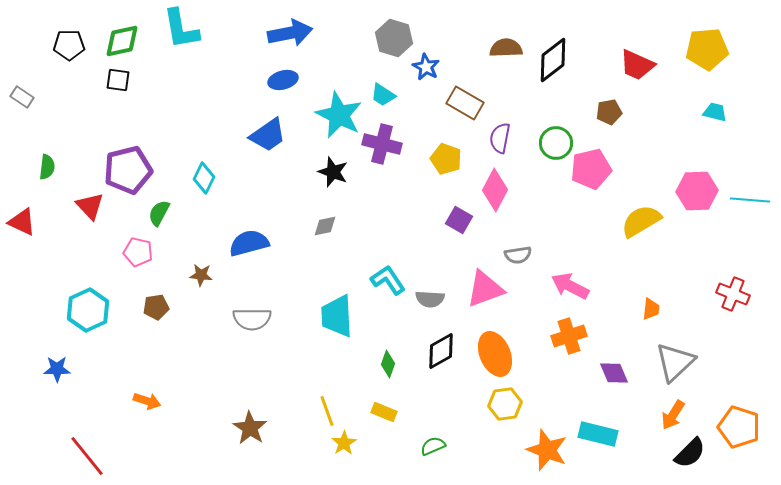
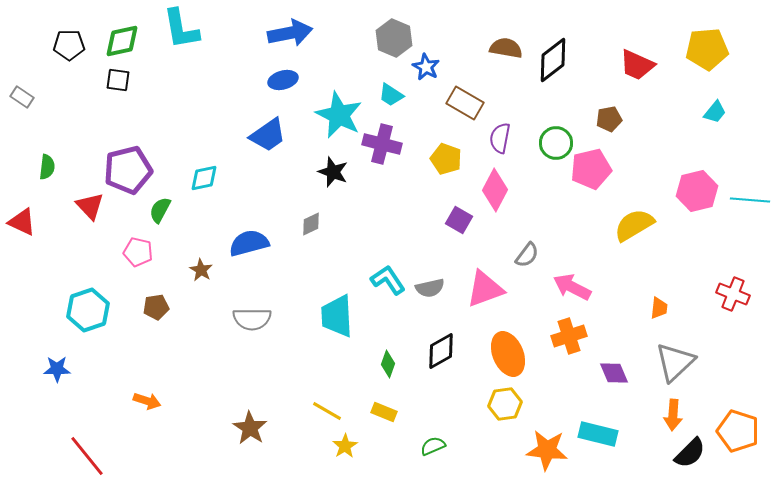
gray hexagon at (394, 38): rotated 6 degrees clockwise
brown semicircle at (506, 48): rotated 12 degrees clockwise
cyan trapezoid at (383, 95): moved 8 px right
brown pentagon at (609, 112): moved 7 px down
cyan trapezoid at (715, 112): rotated 115 degrees clockwise
cyan diamond at (204, 178): rotated 52 degrees clockwise
pink hexagon at (697, 191): rotated 12 degrees counterclockwise
green semicircle at (159, 213): moved 1 px right, 3 px up
yellow semicircle at (641, 221): moved 7 px left, 4 px down
gray diamond at (325, 226): moved 14 px left, 2 px up; rotated 15 degrees counterclockwise
gray semicircle at (518, 255): moved 9 px right; rotated 44 degrees counterclockwise
brown star at (201, 275): moved 5 px up; rotated 25 degrees clockwise
pink arrow at (570, 286): moved 2 px right, 1 px down
gray semicircle at (430, 299): moved 11 px up; rotated 16 degrees counterclockwise
orange trapezoid at (651, 309): moved 8 px right, 1 px up
cyan hexagon at (88, 310): rotated 6 degrees clockwise
orange ellipse at (495, 354): moved 13 px right
yellow line at (327, 411): rotated 40 degrees counterclockwise
orange arrow at (673, 415): rotated 28 degrees counterclockwise
orange pentagon at (739, 427): moved 1 px left, 4 px down
yellow star at (344, 443): moved 1 px right, 3 px down
orange star at (547, 450): rotated 15 degrees counterclockwise
